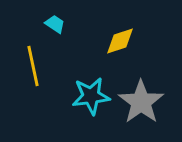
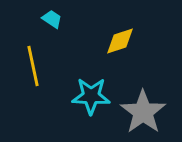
cyan trapezoid: moved 3 px left, 5 px up
cyan star: rotated 9 degrees clockwise
gray star: moved 2 px right, 10 px down
